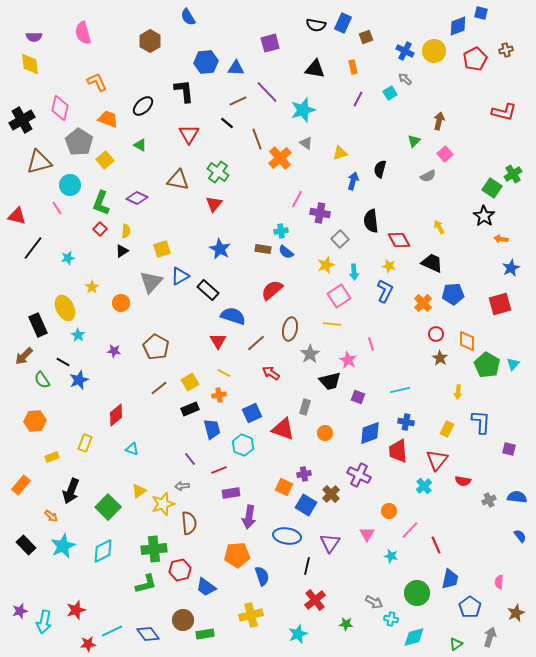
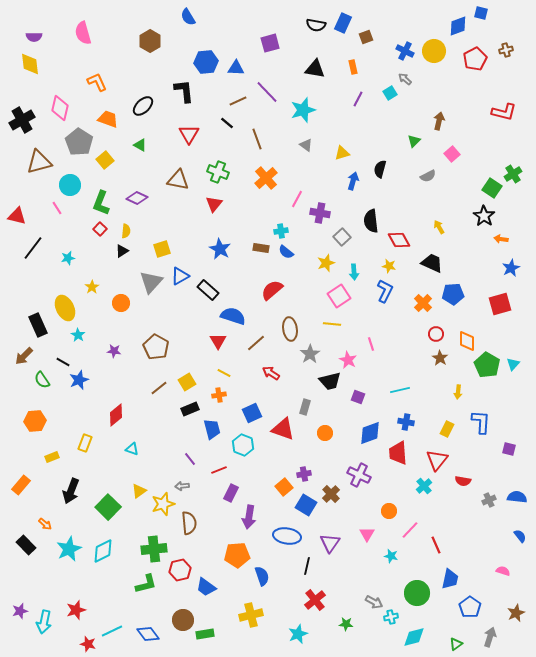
gray triangle at (306, 143): moved 2 px down
yellow triangle at (340, 153): moved 2 px right
pink square at (445, 154): moved 7 px right
orange cross at (280, 158): moved 14 px left, 20 px down
green cross at (218, 172): rotated 15 degrees counterclockwise
gray square at (340, 239): moved 2 px right, 2 px up
brown rectangle at (263, 249): moved 2 px left, 1 px up
yellow star at (326, 265): moved 2 px up
brown ellipse at (290, 329): rotated 20 degrees counterclockwise
yellow square at (190, 382): moved 3 px left
red trapezoid at (398, 451): moved 2 px down
orange square at (284, 487): rotated 24 degrees clockwise
purple rectangle at (231, 493): rotated 54 degrees counterclockwise
orange arrow at (51, 516): moved 6 px left, 8 px down
cyan star at (63, 546): moved 6 px right, 3 px down
pink semicircle at (499, 582): moved 4 px right, 11 px up; rotated 104 degrees clockwise
cyan cross at (391, 619): moved 2 px up; rotated 24 degrees counterclockwise
red star at (88, 644): rotated 21 degrees clockwise
